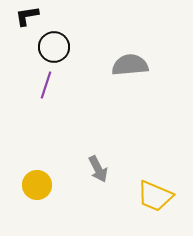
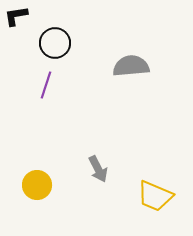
black L-shape: moved 11 px left
black circle: moved 1 px right, 4 px up
gray semicircle: moved 1 px right, 1 px down
